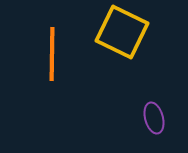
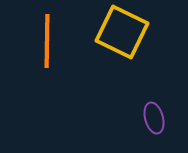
orange line: moved 5 px left, 13 px up
